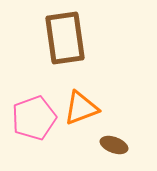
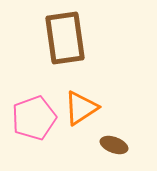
orange triangle: rotated 12 degrees counterclockwise
